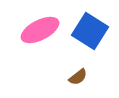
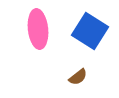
pink ellipse: moved 2 px left, 1 px up; rotated 69 degrees counterclockwise
